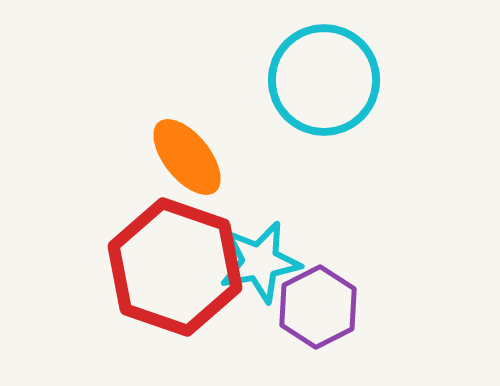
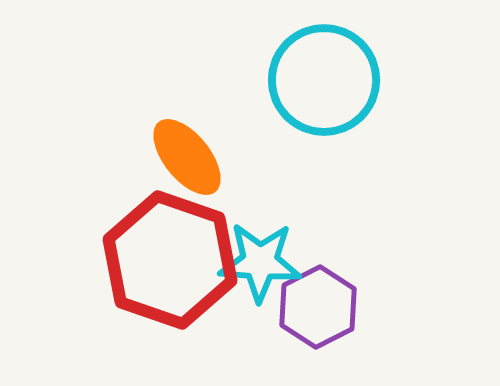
cyan star: rotated 14 degrees clockwise
red hexagon: moved 5 px left, 7 px up
